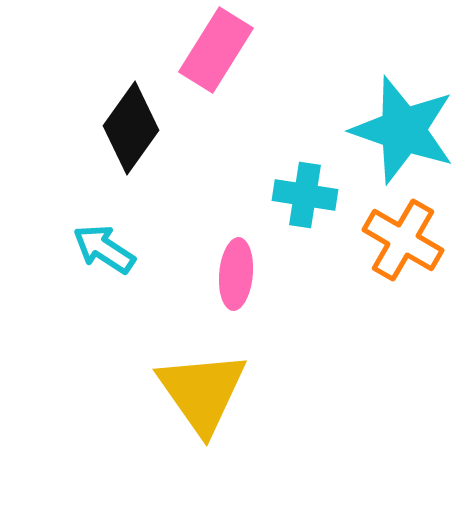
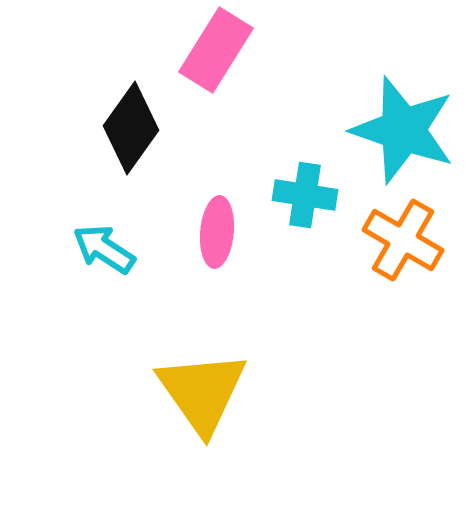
pink ellipse: moved 19 px left, 42 px up
